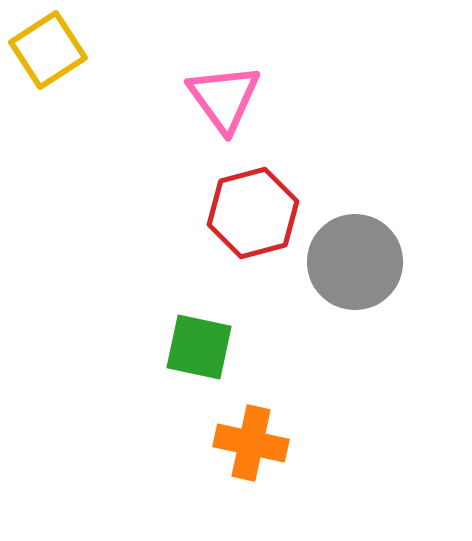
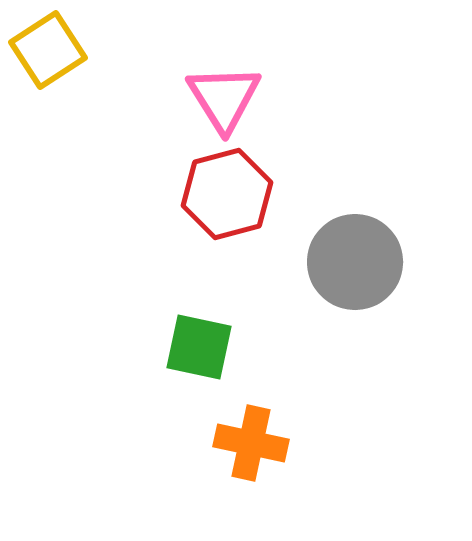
pink triangle: rotated 4 degrees clockwise
red hexagon: moved 26 px left, 19 px up
